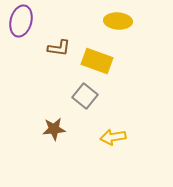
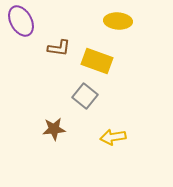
purple ellipse: rotated 44 degrees counterclockwise
